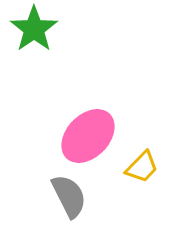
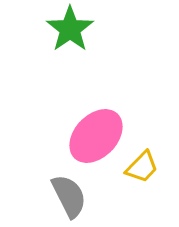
green star: moved 36 px right
pink ellipse: moved 8 px right
